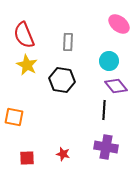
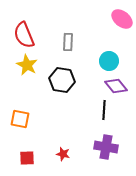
pink ellipse: moved 3 px right, 5 px up
orange square: moved 6 px right, 2 px down
